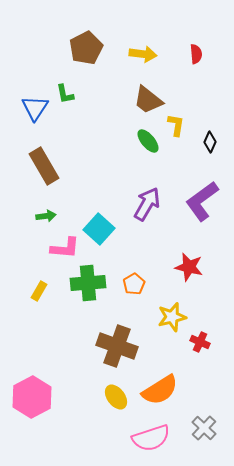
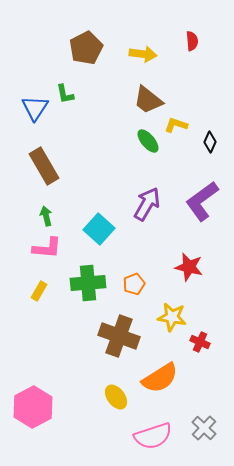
red semicircle: moved 4 px left, 13 px up
yellow L-shape: rotated 80 degrees counterclockwise
green arrow: rotated 96 degrees counterclockwise
pink L-shape: moved 18 px left
orange pentagon: rotated 10 degrees clockwise
yellow star: rotated 24 degrees clockwise
brown cross: moved 2 px right, 10 px up
orange semicircle: moved 12 px up
pink hexagon: moved 1 px right, 10 px down
pink semicircle: moved 2 px right, 2 px up
